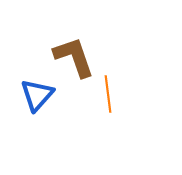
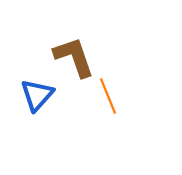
orange line: moved 2 px down; rotated 15 degrees counterclockwise
